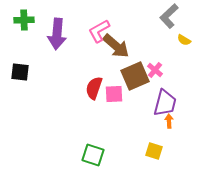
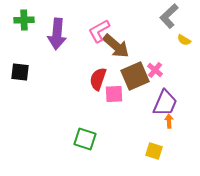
red semicircle: moved 4 px right, 9 px up
purple trapezoid: rotated 8 degrees clockwise
green square: moved 8 px left, 16 px up
